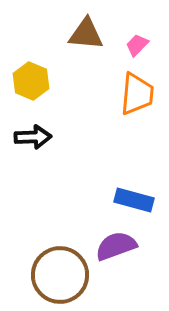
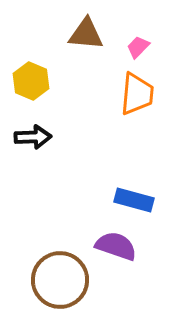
pink trapezoid: moved 1 px right, 2 px down
purple semicircle: rotated 39 degrees clockwise
brown circle: moved 5 px down
